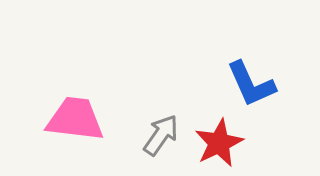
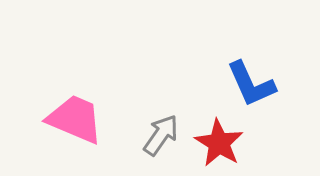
pink trapezoid: rotated 16 degrees clockwise
red star: rotated 15 degrees counterclockwise
